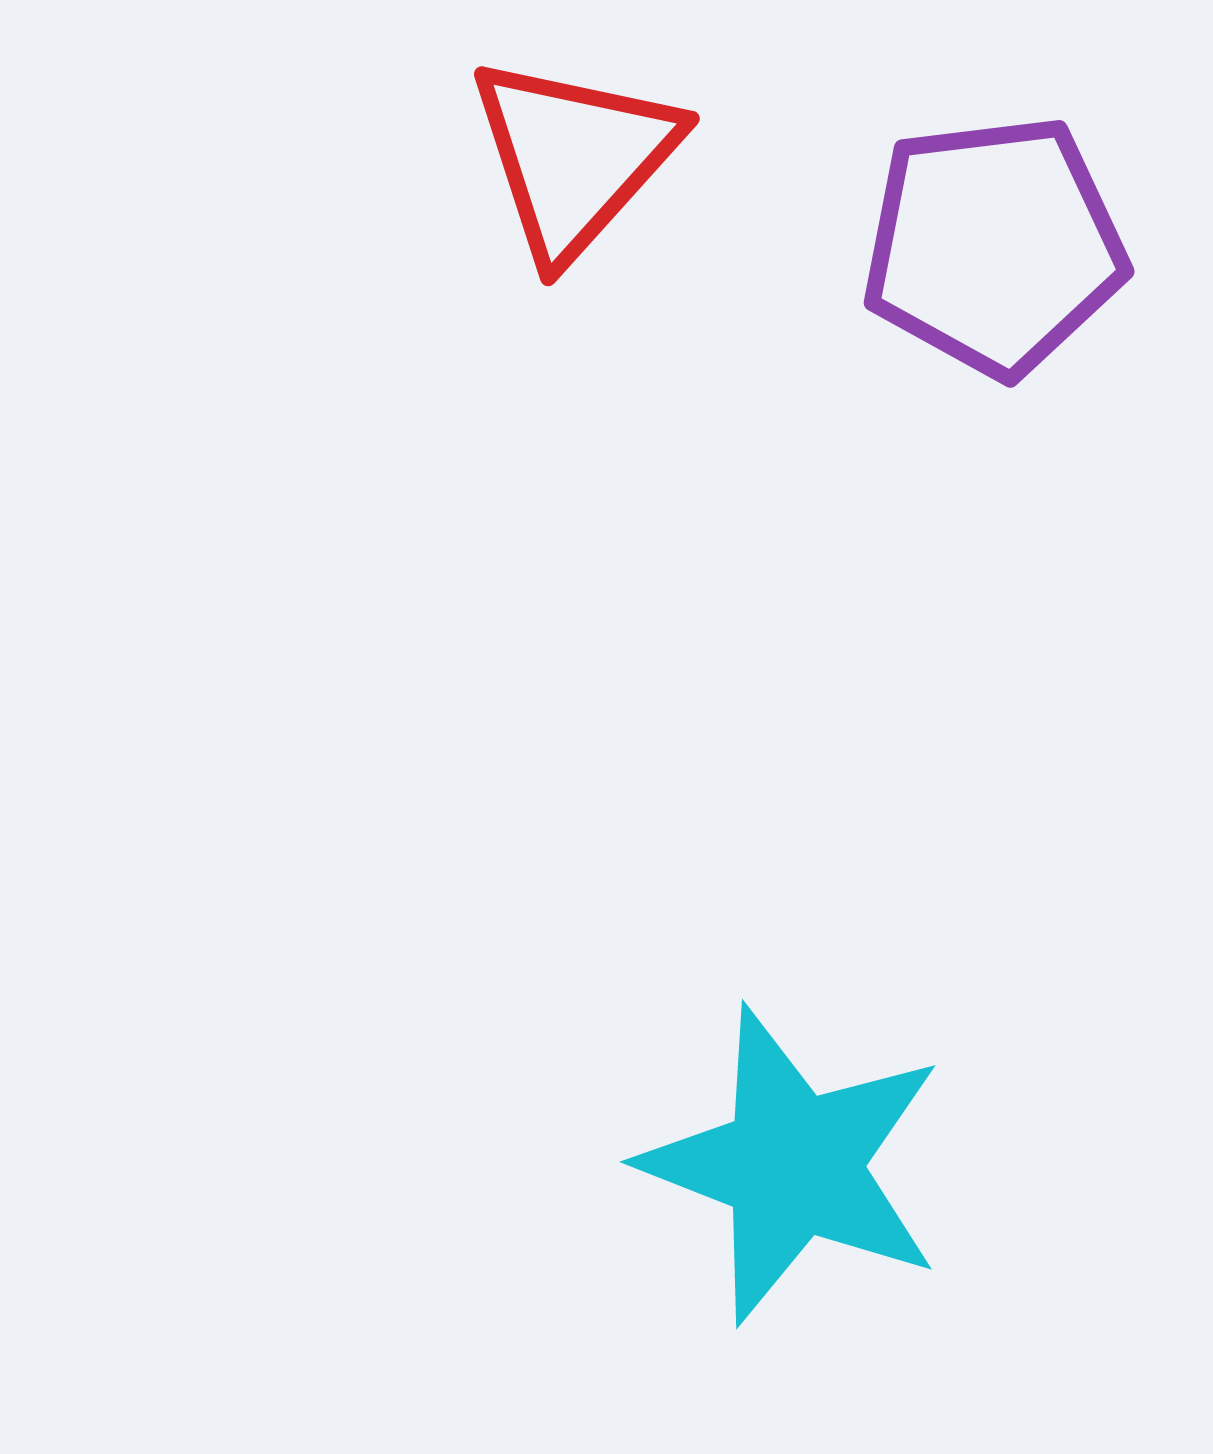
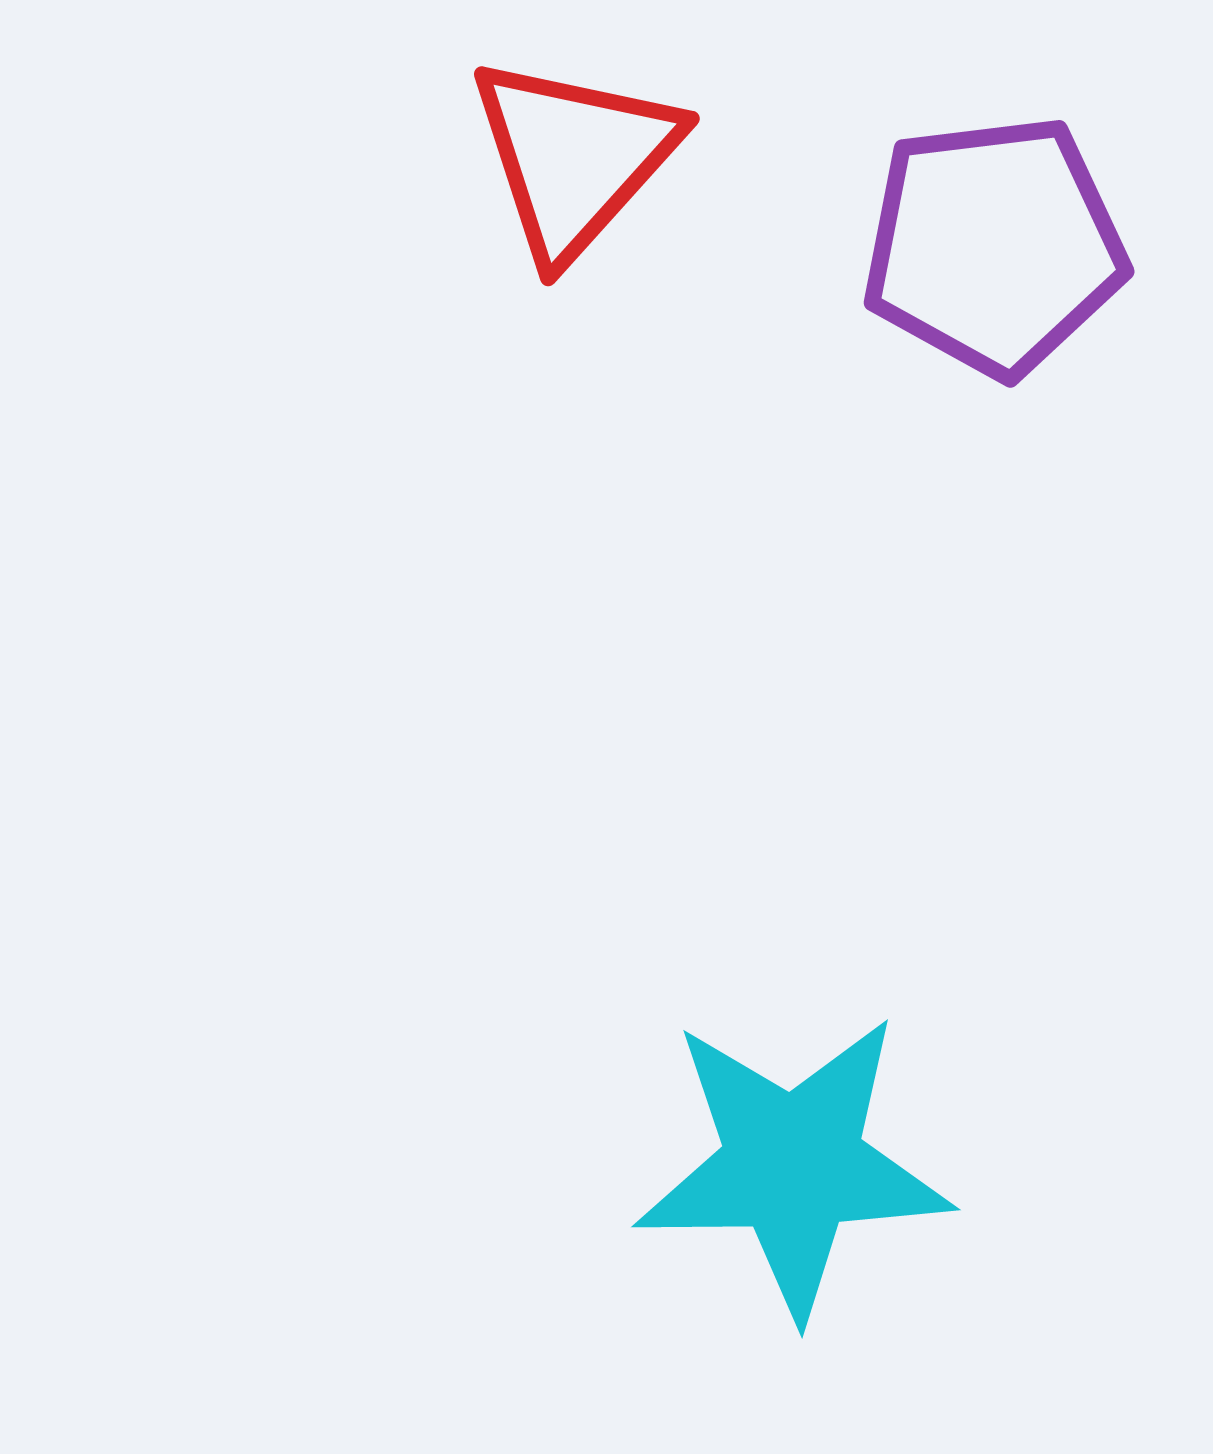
cyan star: rotated 22 degrees counterclockwise
